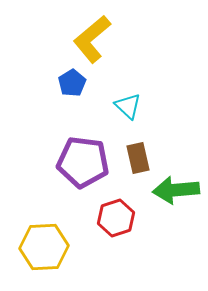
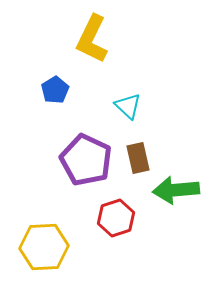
yellow L-shape: rotated 24 degrees counterclockwise
blue pentagon: moved 17 px left, 7 px down
purple pentagon: moved 3 px right, 2 px up; rotated 18 degrees clockwise
